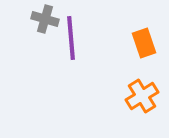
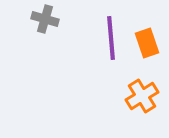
purple line: moved 40 px right
orange rectangle: moved 3 px right
